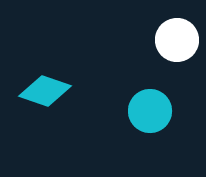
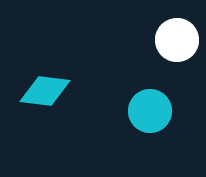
cyan diamond: rotated 12 degrees counterclockwise
